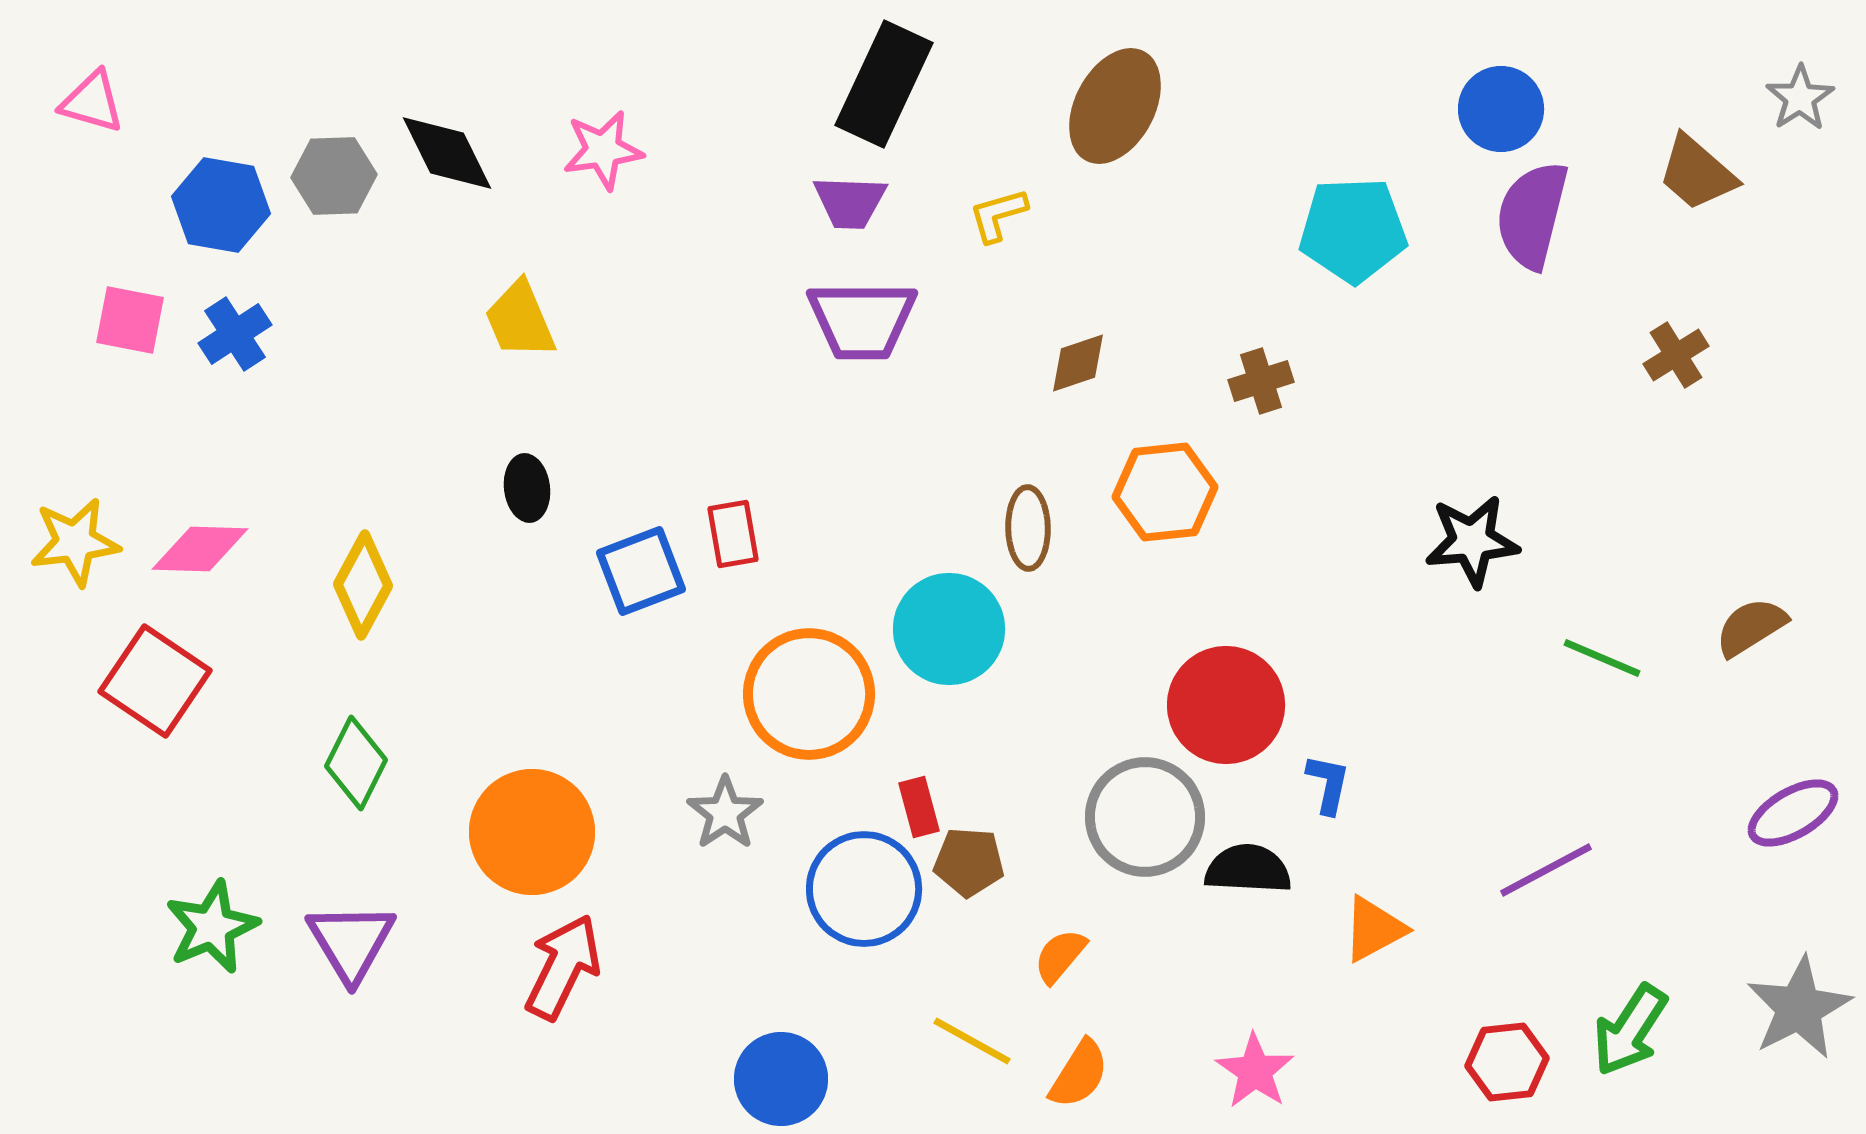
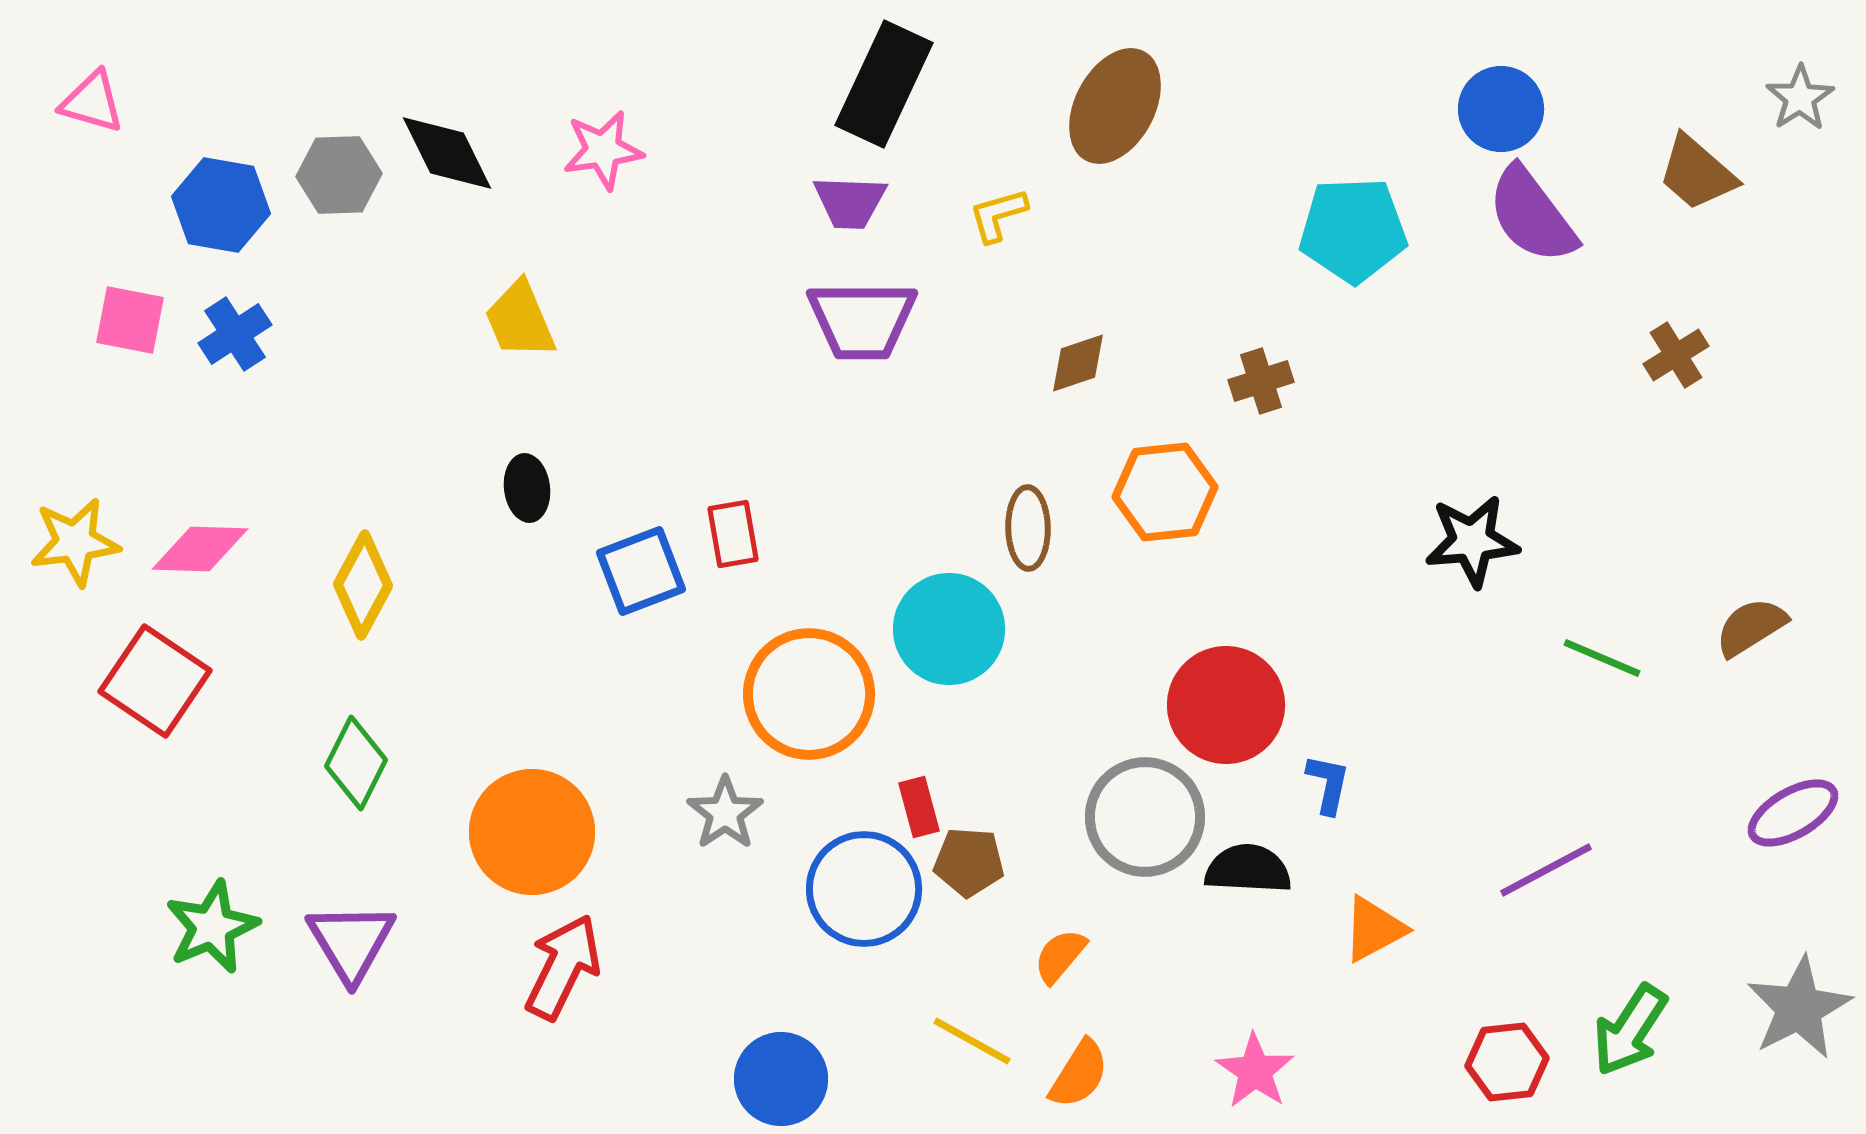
gray hexagon at (334, 176): moved 5 px right, 1 px up
purple semicircle at (1532, 215): rotated 51 degrees counterclockwise
